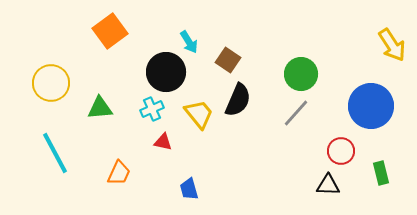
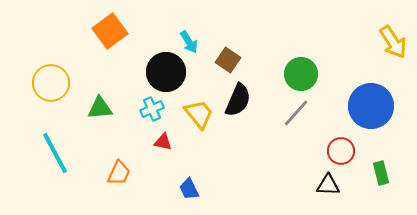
yellow arrow: moved 1 px right, 3 px up
blue trapezoid: rotated 10 degrees counterclockwise
